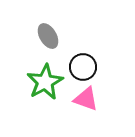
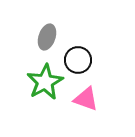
gray ellipse: moved 1 px left, 1 px down; rotated 50 degrees clockwise
black circle: moved 5 px left, 7 px up
